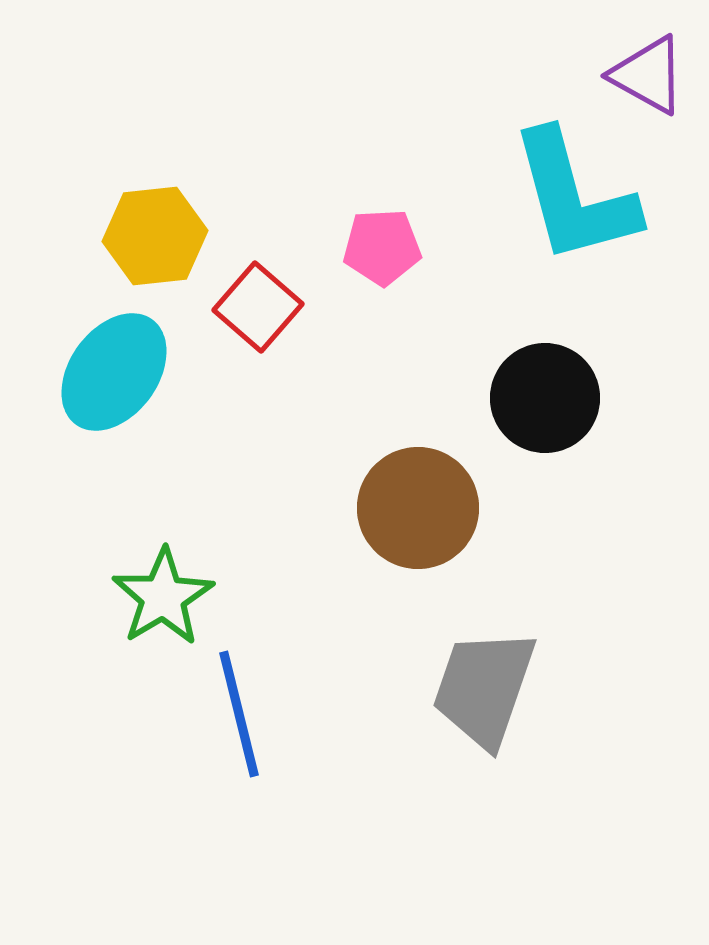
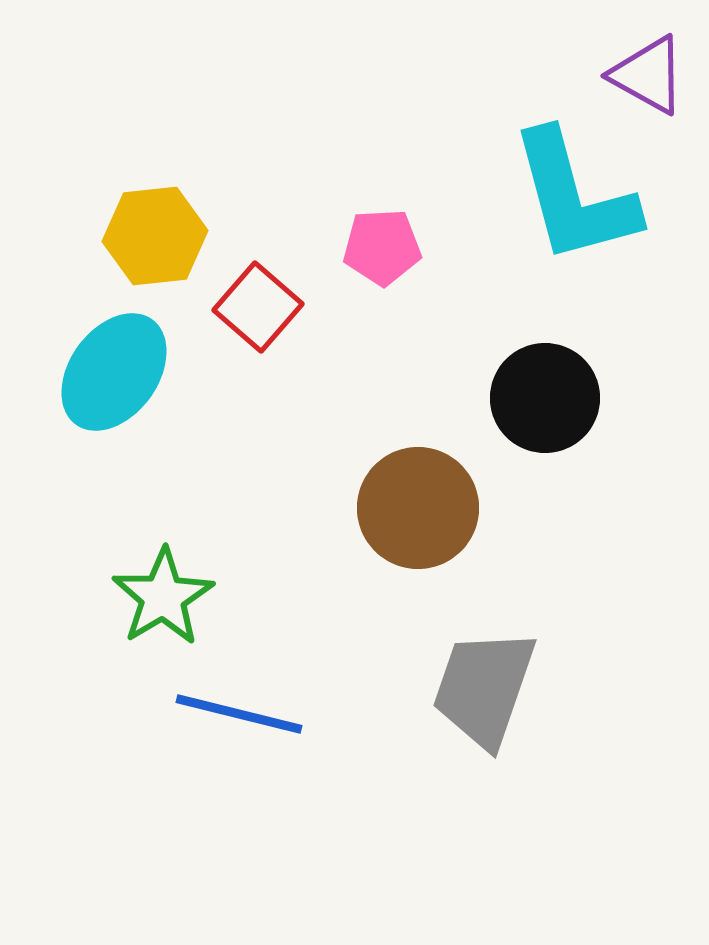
blue line: rotated 62 degrees counterclockwise
